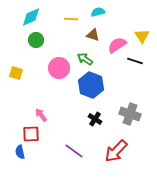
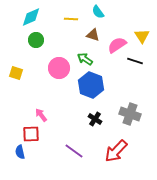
cyan semicircle: rotated 112 degrees counterclockwise
